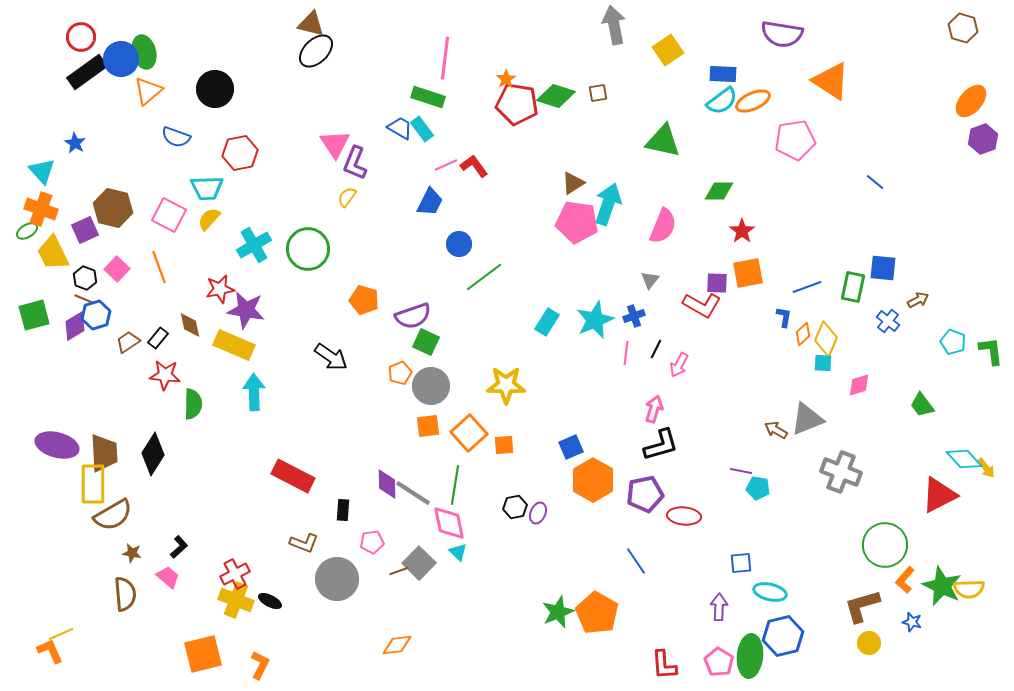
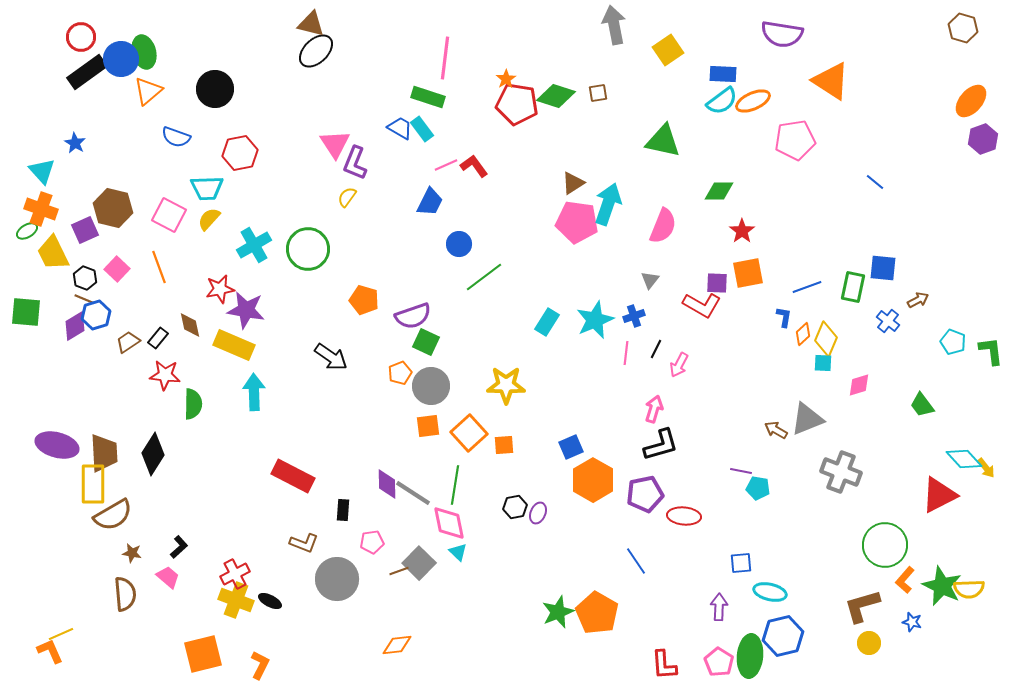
green square at (34, 315): moved 8 px left, 3 px up; rotated 20 degrees clockwise
